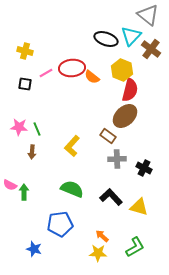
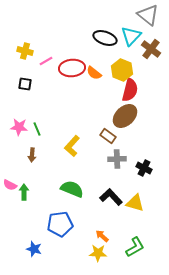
black ellipse: moved 1 px left, 1 px up
pink line: moved 12 px up
orange semicircle: moved 2 px right, 4 px up
brown arrow: moved 3 px down
yellow triangle: moved 4 px left, 4 px up
